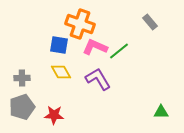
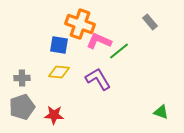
pink L-shape: moved 4 px right, 6 px up
yellow diamond: moved 2 px left; rotated 55 degrees counterclockwise
green triangle: rotated 21 degrees clockwise
